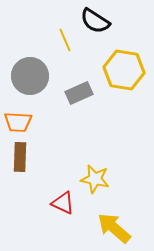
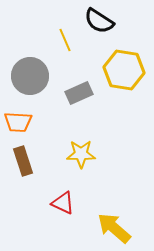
black semicircle: moved 4 px right
brown rectangle: moved 3 px right, 4 px down; rotated 20 degrees counterclockwise
yellow star: moved 14 px left, 25 px up; rotated 12 degrees counterclockwise
